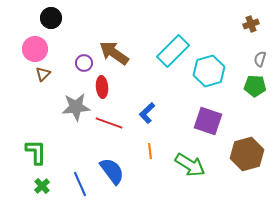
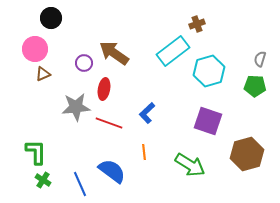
brown cross: moved 54 px left
cyan rectangle: rotated 8 degrees clockwise
brown triangle: rotated 21 degrees clockwise
red ellipse: moved 2 px right, 2 px down; rotated 15 degrees clockwise
orange line: moved 6 px left, 1 px down
blue semicircle: rotated 16 degrees counterclockwise
green cross: moved 1 px right, 6 px up; rotated 14 degrees counterclockwise
